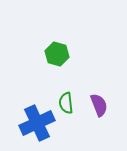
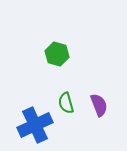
green semicircle: rotated 10 degrees counterclockwise
blue cross: moved 2 px left, 2 px down
